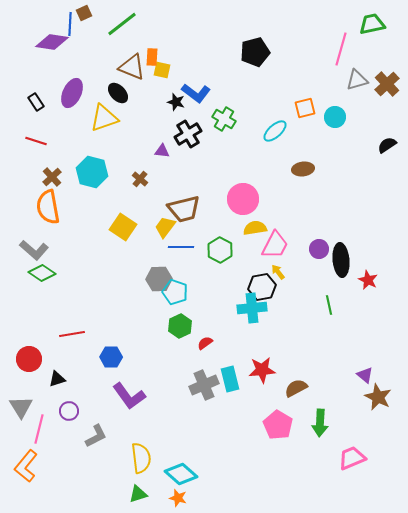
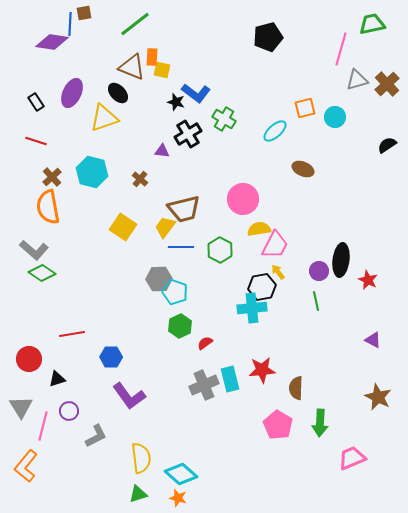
brown square at (84, 13): rotated 14 degrees clockwise
green line at (122, 24): moved 13 px right
black pentagon at (255, 52): moved 13 px right, 15 px up
brown ellipse at (303, 169): rotated 30 degrees clockwise
yellow semicircle at (255, 228): moved 4 px right, 1 px down
purple circle at (319, 249): moved 22 px down
black ellipse at (341, 260): rotated 12 degrees clockwise
green line at (329, 305): moved 13 px left, 4 px up
purple triangle at (365, 375): moved 8 px right, 35 px up; rotated 12 degrees counterclockwise
brown semicircle at (296, 388): rotated 60 degrees counterclockwise
pink line at (39, 429): moved 4 px right, 3 px up
